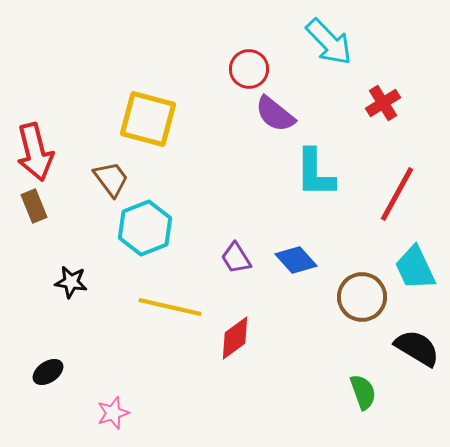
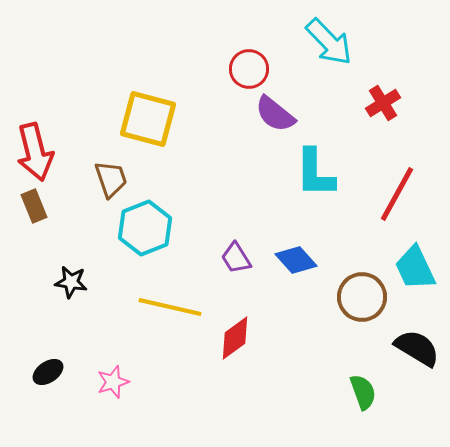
brown trapezoid: rotated 18 degrees clockwise
pink star: moved 31 px up
